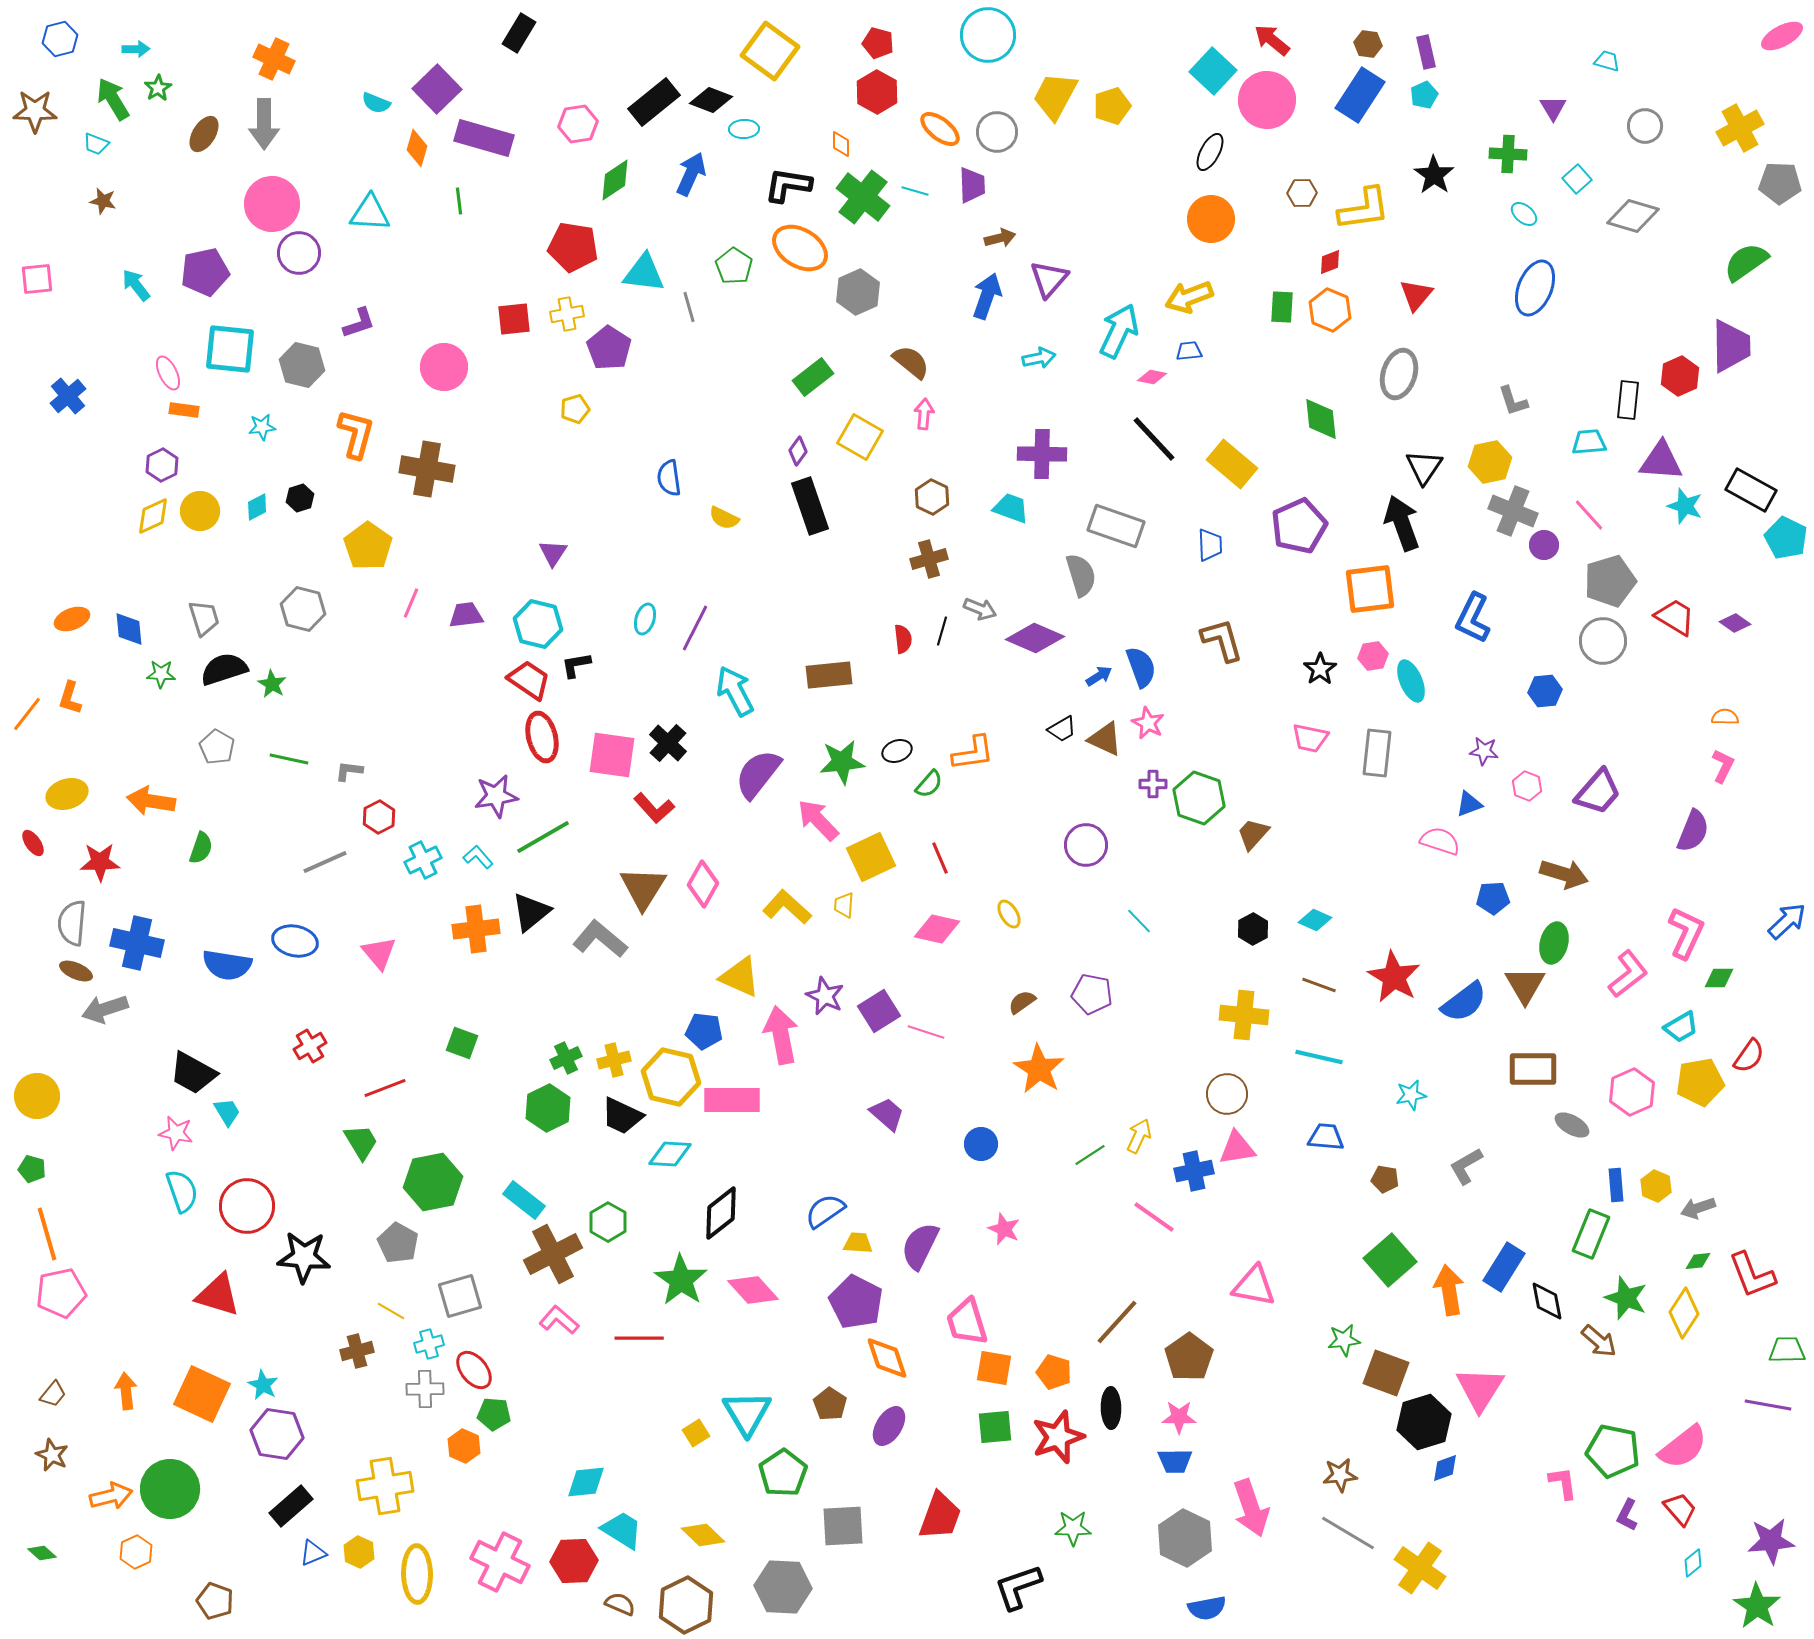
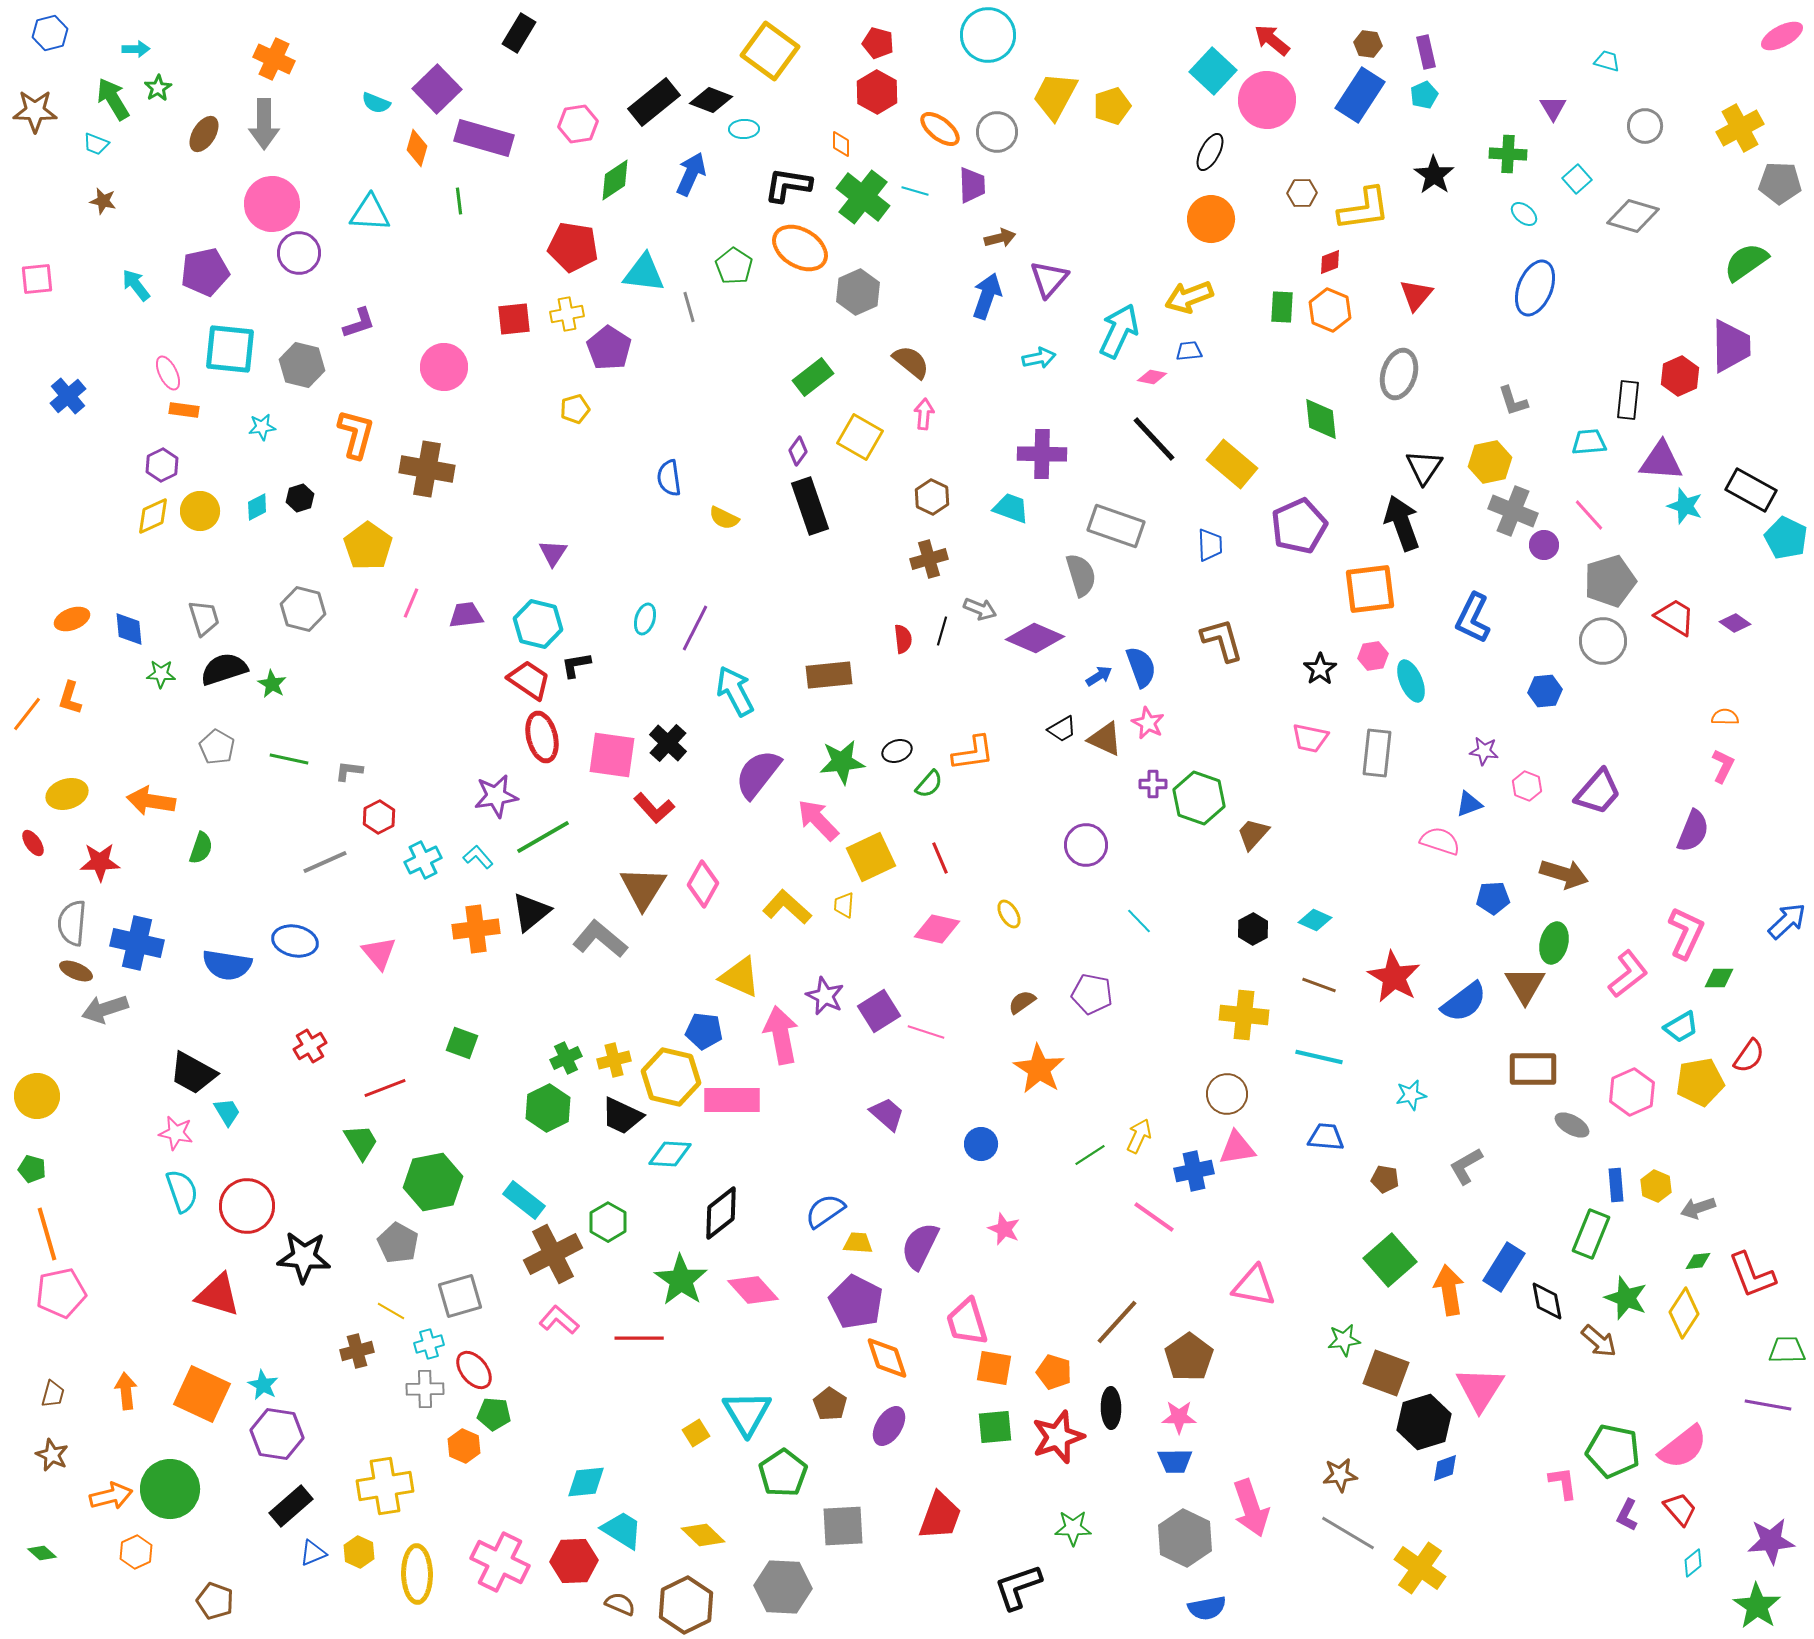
blue hexagon at (60, 39): moved 10 px left, 6 px up
brown trapezoid at (53, 1394): rotated 24 degrees counterclockwise
